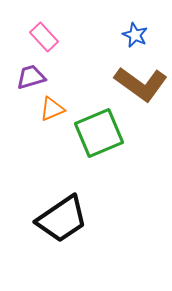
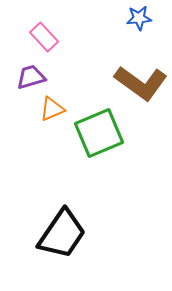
blue star: moved 4 px right, 17 px up; rotated 30 degrees counterclockwise
brown L-shape: moved 1 px up
black trapezoid: moved 15 px down; rotated 22 degrees counterclockwise
